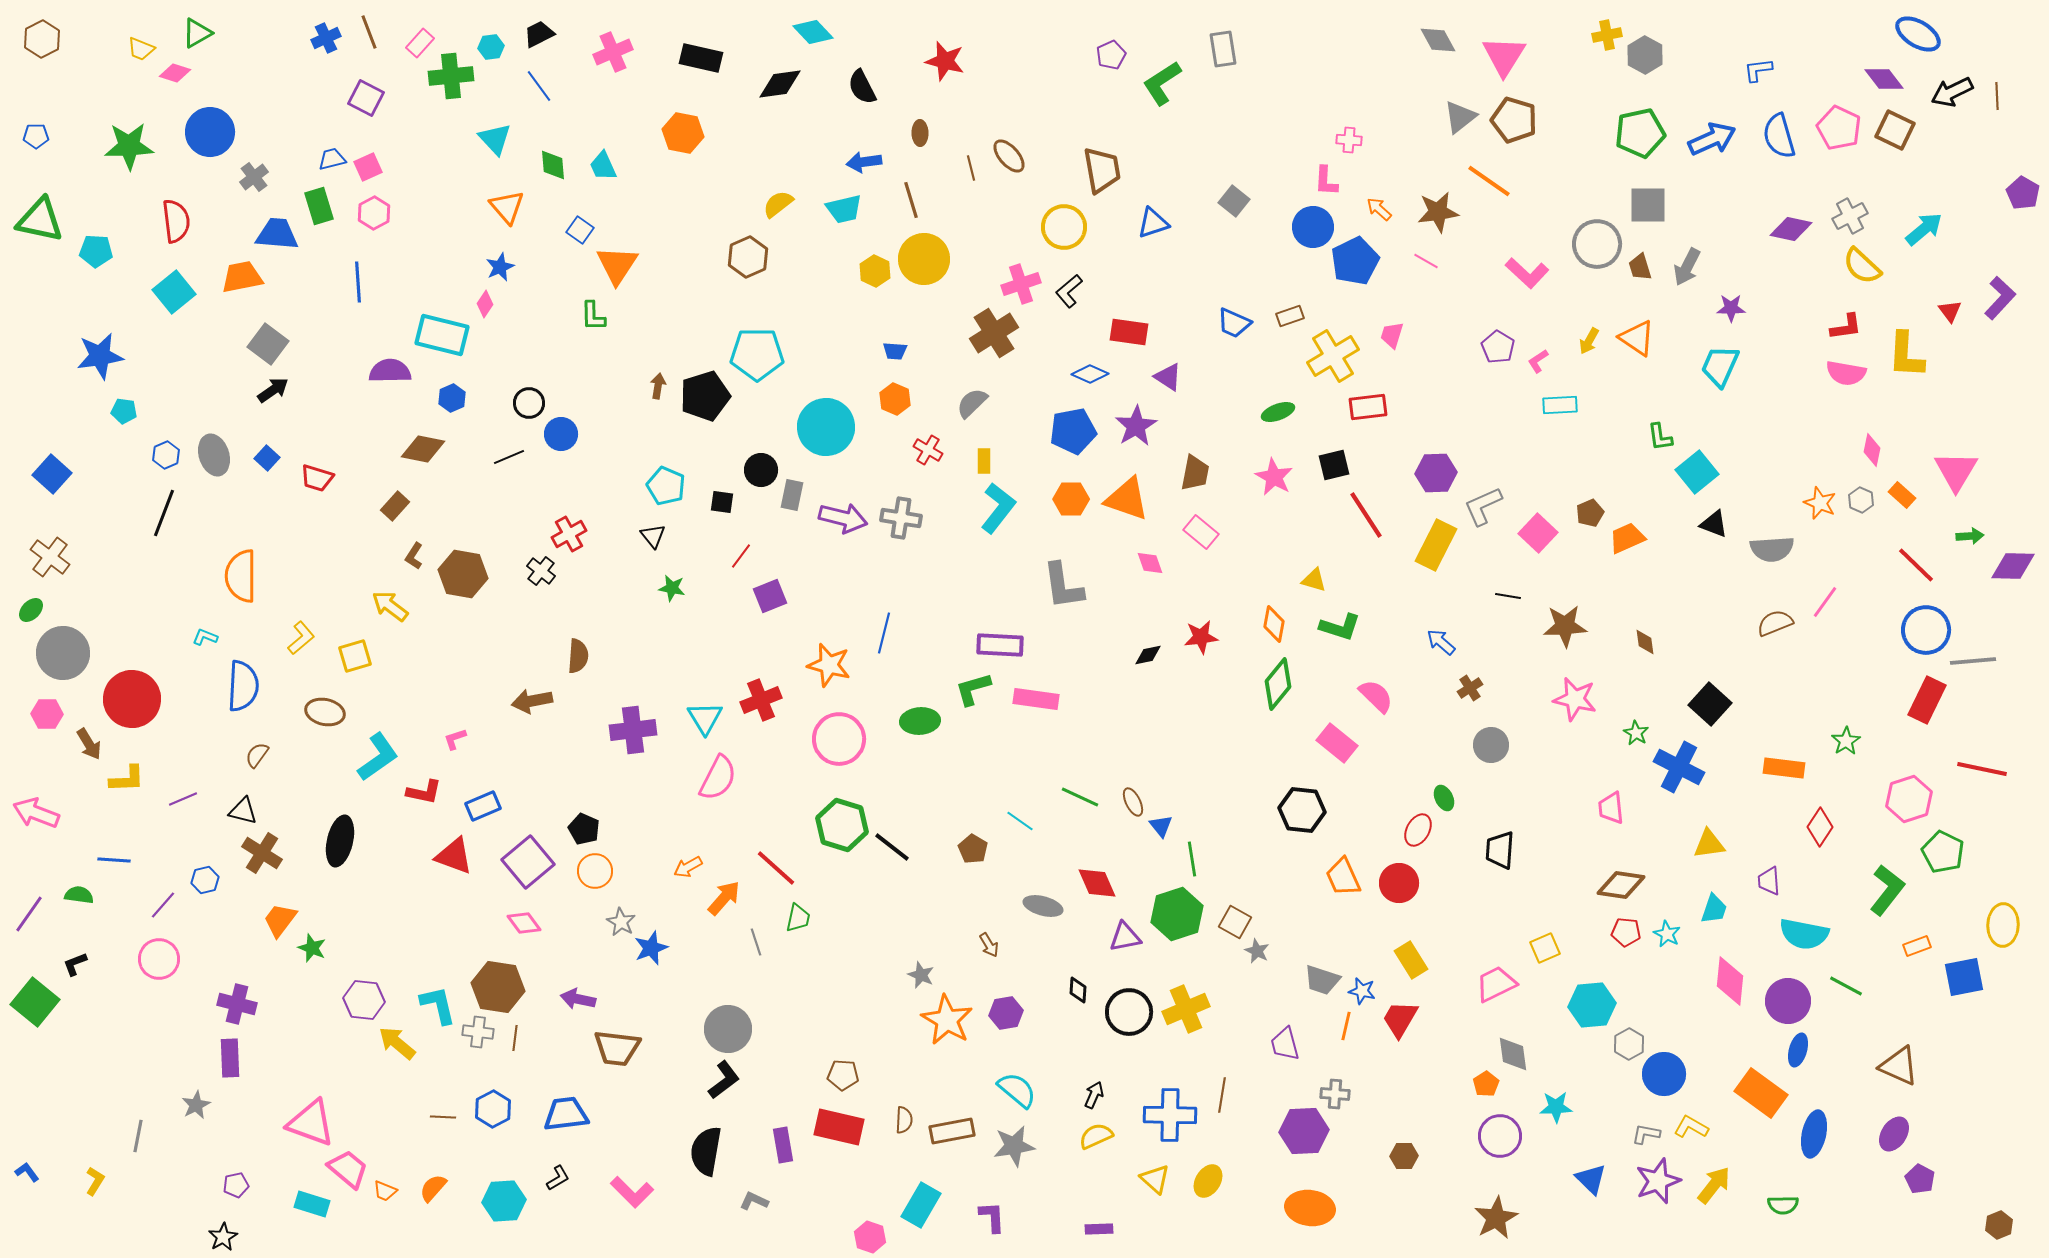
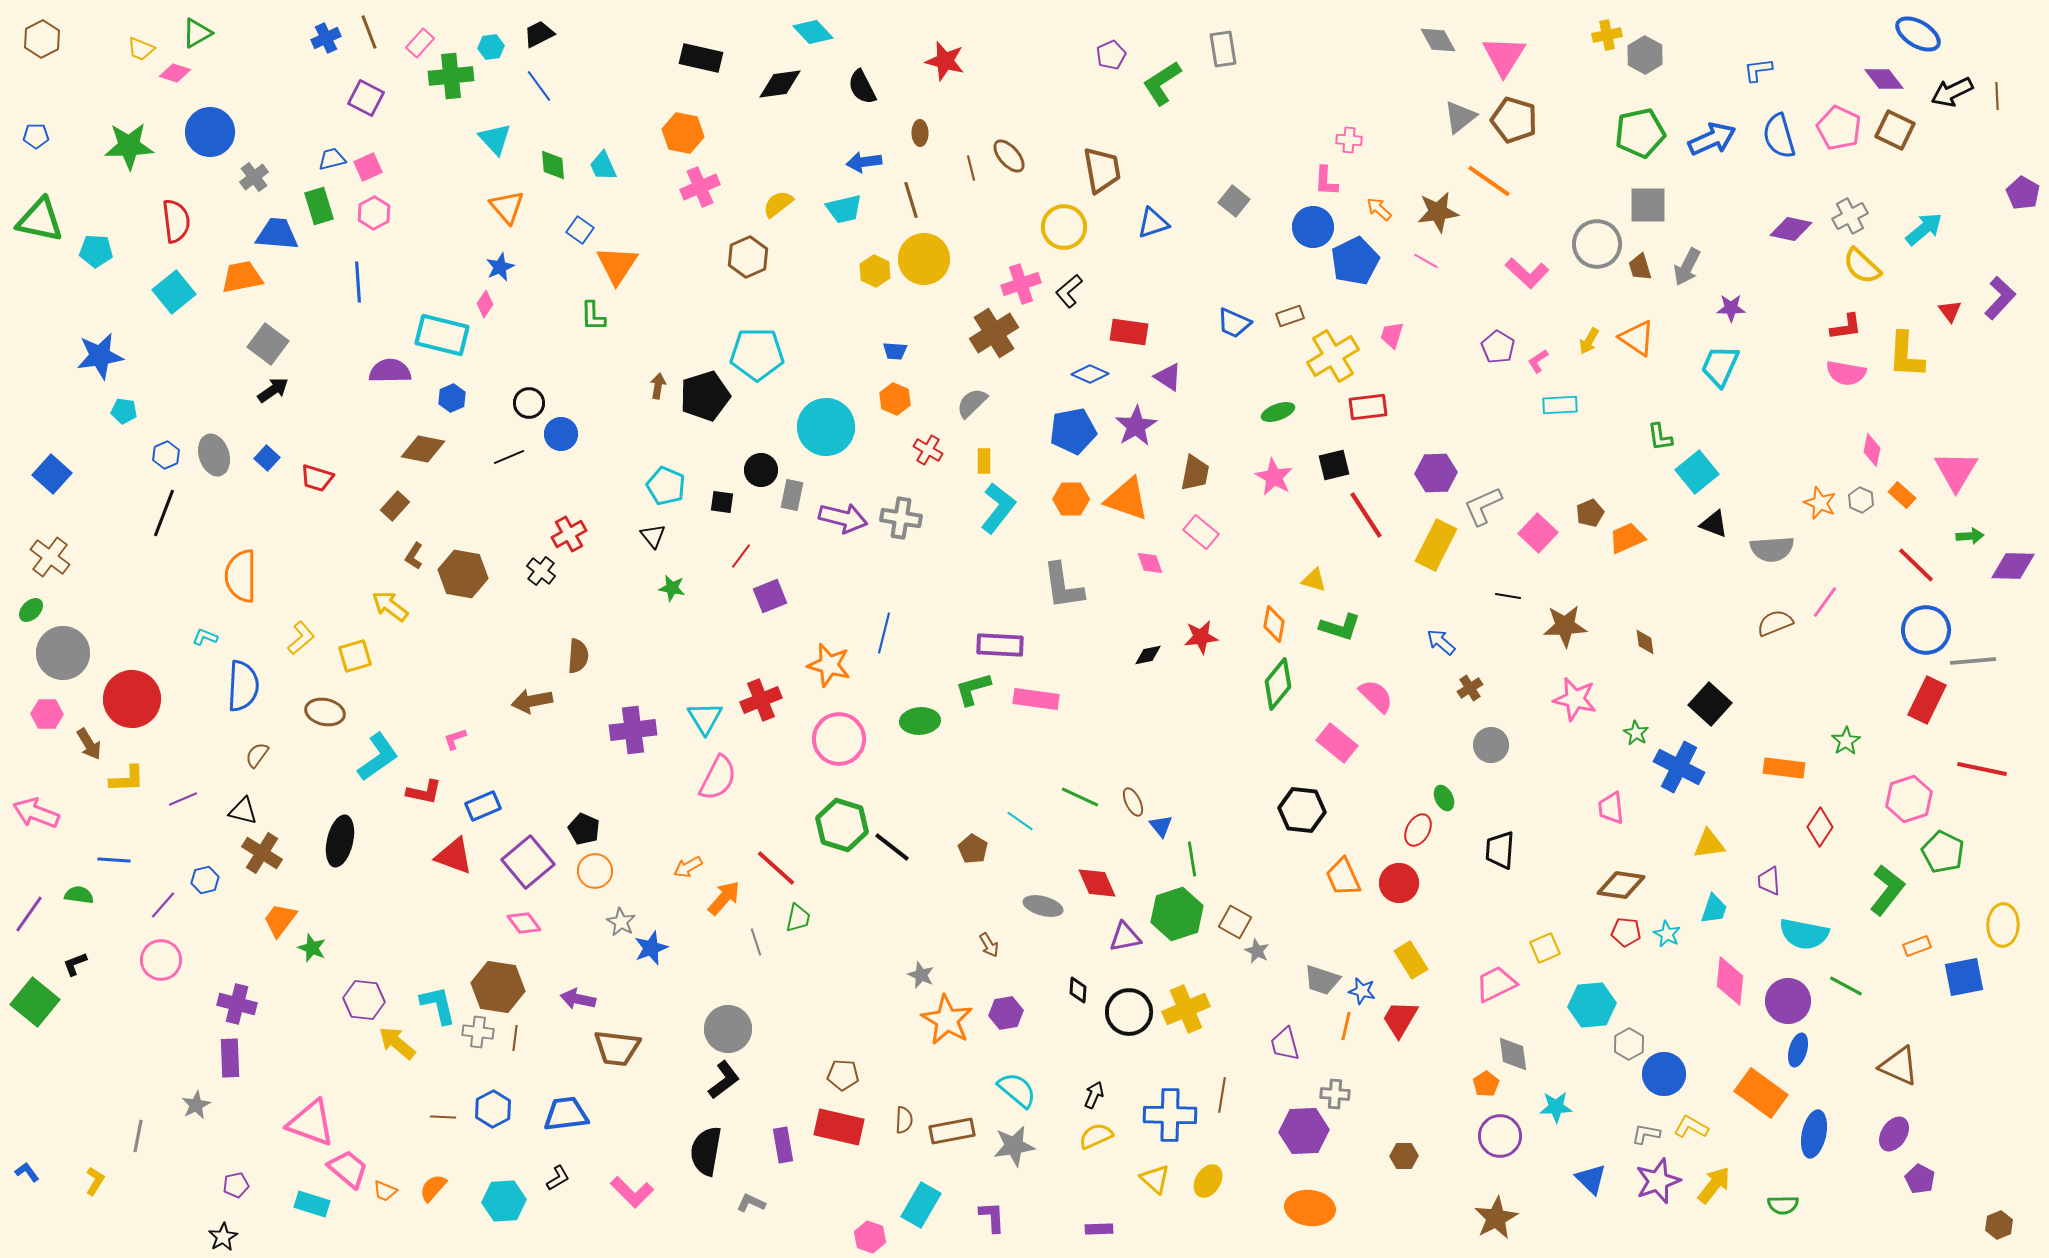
pink cross at (613, 52): moved 87 px right, 135 px down
pink circle at (159, 959): moved 2 px right, 1 px down
gray L-shape at (754, 1201): moved 3 px left, 2 px down
